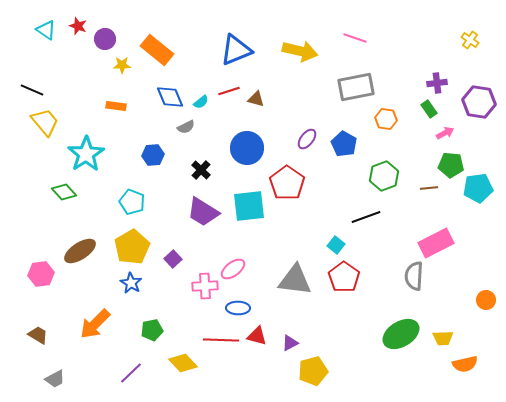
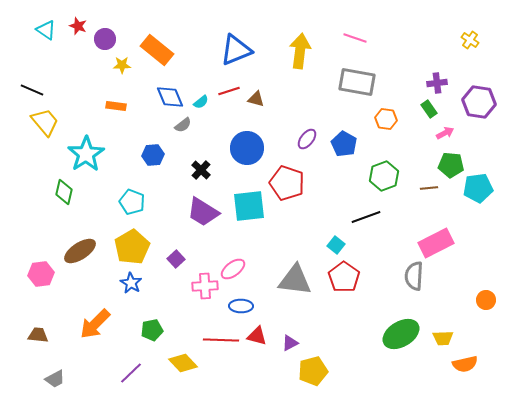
yellow arrow at (300, 51): rotated 96 degrees counterclockwise
gray rectangle at (356, 87): moved 1 px right, 5 px up; rotated 21 degrees clockwise
gray semicircle at (186, 127): moved 3 px left, 2 px up; rotated 12 degrees counterclockwise
red pentagon at (287, 183): rotated 16 degrees counterclockwise
green diamond at (64, 192): rotated 55 degrees clockwise
purple square at (173, 259): moved 3 px right
blue ellipse at (238, 308): moved 3 px right, 2 px up
brown trapezoid at (38, 335): rotated 25 degrees counterclockwise
